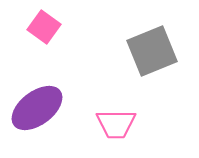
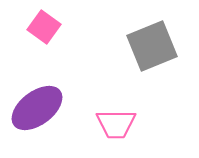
gray square: moved 5 px up
